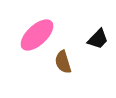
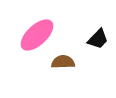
brown semicircle: rotated 105 degrees clockwise
